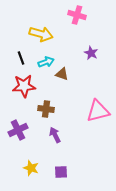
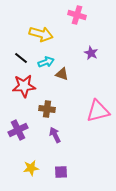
black line: rotated 32 degrees counterclockwise
brown cross: moved 1 px right
yellow star: rotated 28 degrees counterclockwise
